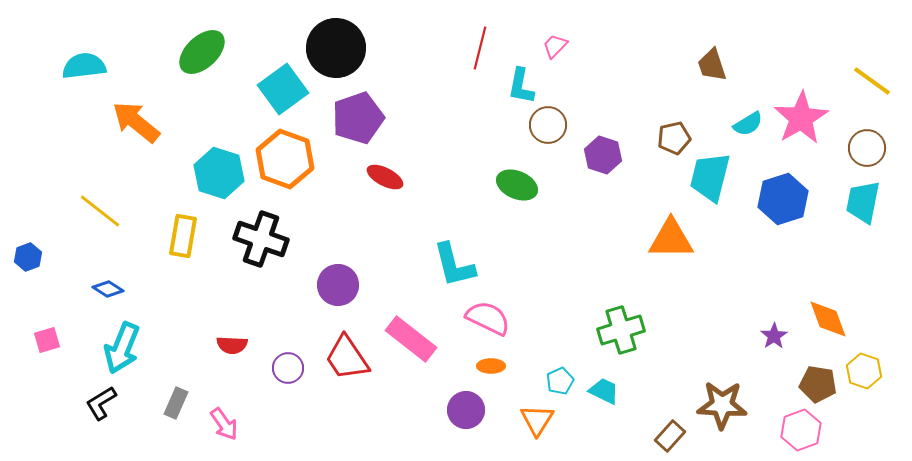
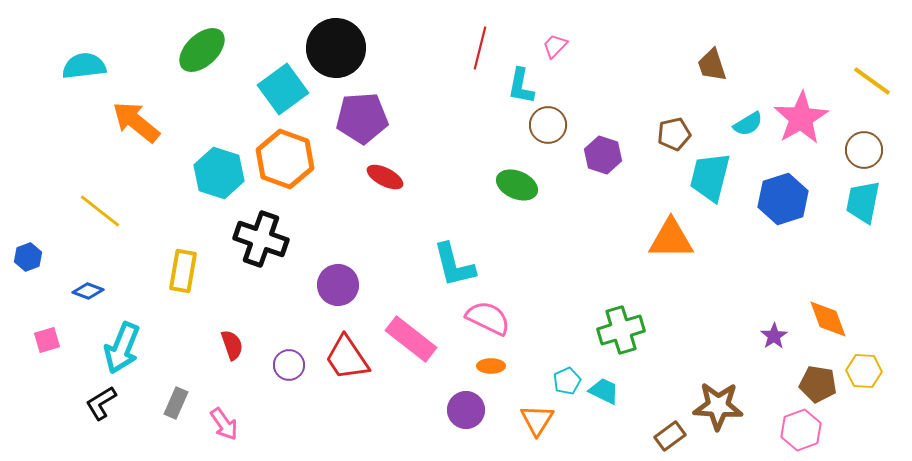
green ellipse at (202, 52): moved 2 px up
purple pentagon at (358, 118): moved 4 px right; rotated 15 degrees clockwise
brown pentagon at (674, 138): moved 4 px up
brown circle at (867, 148): moved 3 px left, 2 px down
yellow rectangle at (183, 236): moved 35 px down
blue diamond at (108, 289): moved 20 px left, 2 px down; rotated 12 degrees counterclockwise
red semicircle at (232, 345): rotated 112 degrees counterclockwise
purple circle at (288, 368): moved 1 px right, 3 px up
yellow hexagon at (864, 371): rotated 16 degrees counterclockwise
cyan pentagon at (560, 381): moved 7 px right
brown star at (722, 405): moved 4 px left, 1 px down
brown rectangle at (670, 436): rotated 12 degrees clockwise
